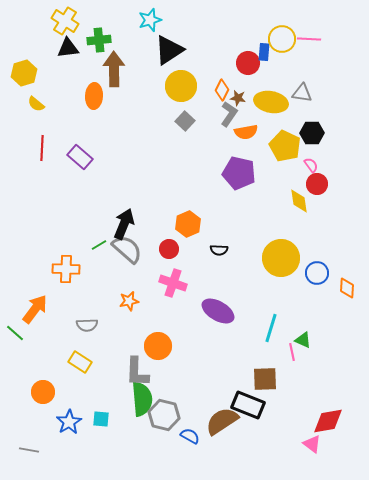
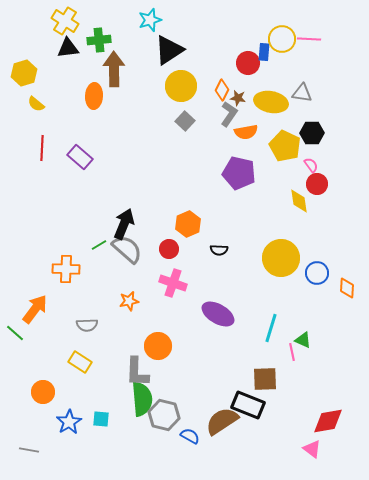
purple ellipse at (218, 311): moved 3 px down
pink triangle at (312, 444): moved 5 px down
